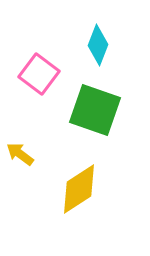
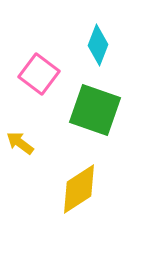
yellow arrow: moved 11 px up
